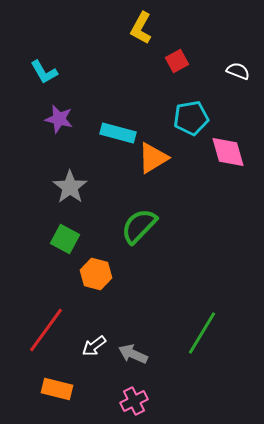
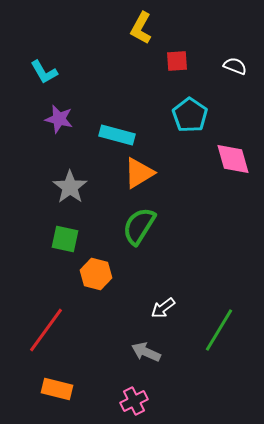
red square: rotated 25 degrees clockwise
white semicircle: moved 3 px left, 5 px up
cyan pentagon: moved 1 px left, 3 px up; rotated 28 degrees counterclockwise
cyan rectangle: moved 1 px left, 2 px down
pink diamond: moved 5 px right, 7 px down
orange triangle: moved 14 px left, 15 px down
green semicircle: rotated 12 degrees counterclockwise
green square: rotated 16 degrees counterclockwise
green line: moved 17 px right, 3 px up
white arrow: moved 69 px right, 38 px up
gray arrow: moved 13 px right, 2 px up
